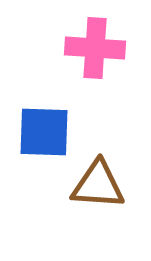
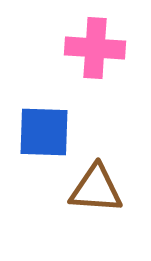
brown triangle: moved 2 px left, 4 px down
